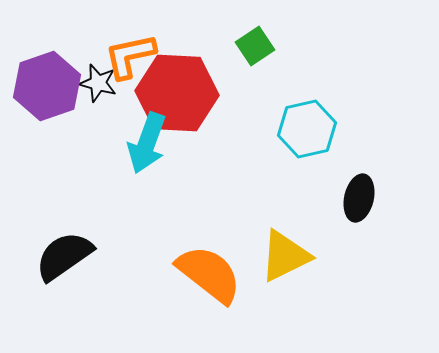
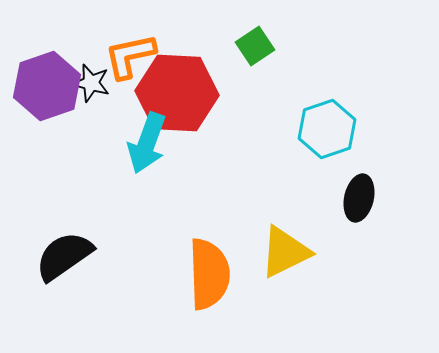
black star: moved 7 px left
cyan hexagon: moved 20 px right; rotated 6 degrees counterclockwise
yellow triangle: moved 4 px up
orange semicircle: rotated 50 degrees clockwise
